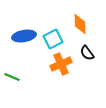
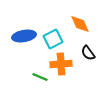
orange diamond: rotated 20 degrees counterclockwise
black semicircle: moved 1 px right
orange cross: rotated 20 degrees clockwise
green line: moved 28 px right
